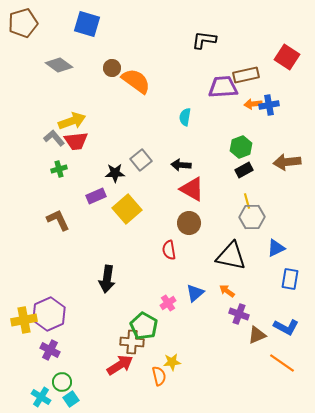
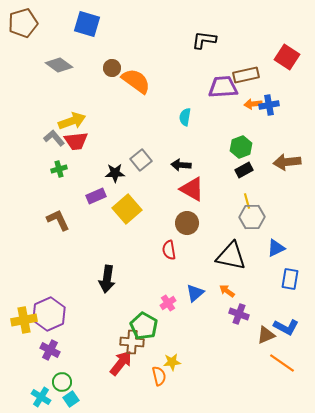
brown circle at (189, 223): moved 2 px left
brown triangle at (257, 335): moved 9 px right
red arrow at (120, 365): moved 1 px right, 2 px up; rotated 20 degrees counterclockwise
